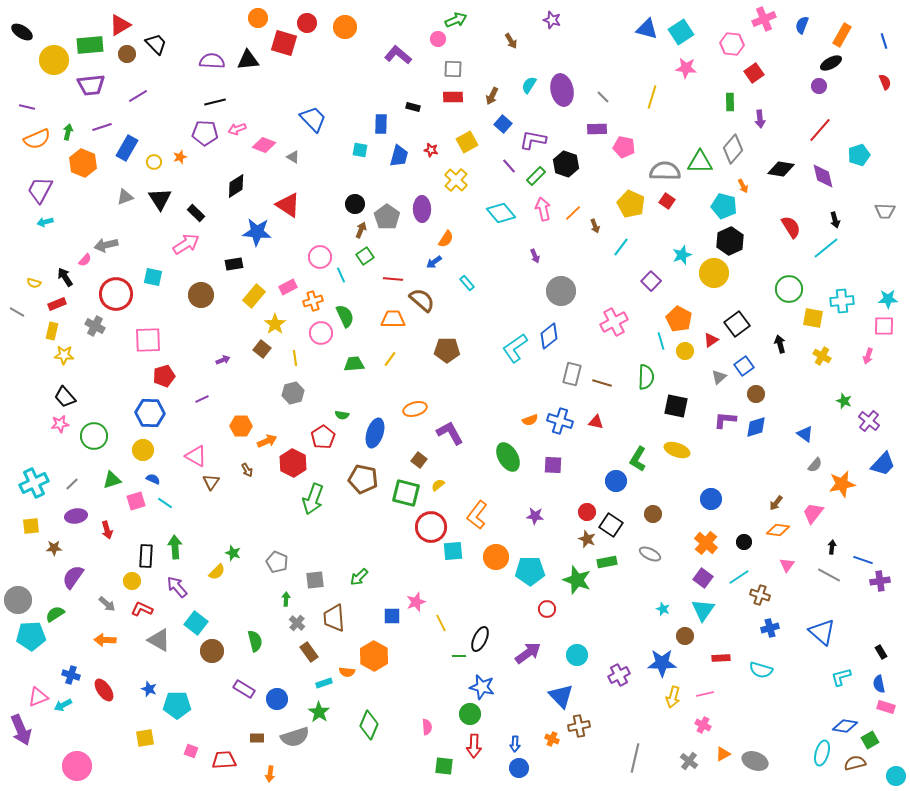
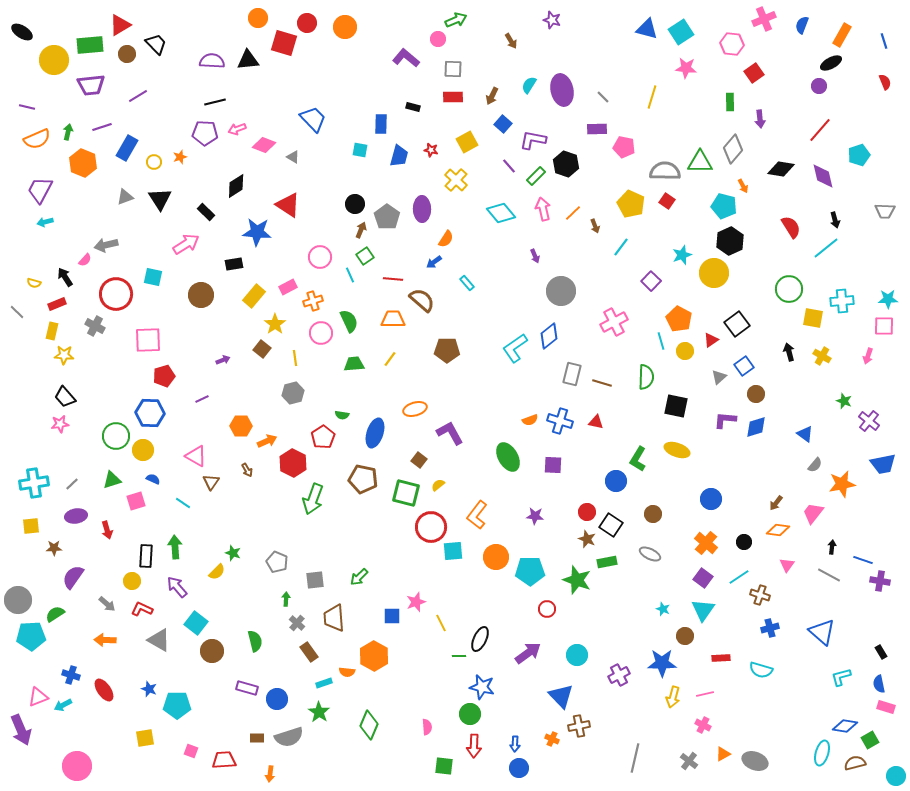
purple L-shape at (398, 55): moved 8 px right, 3 px down
black rectangle at (196, 213): moved 10 px right, 1 px up
cyan line at (341, 275): moved 9 px right
gray line at (17, 312): rotated 14 degrees clockwise
green semicircle at (345, 316): moved 4 px right, 5 px down
black arrow at (780, 344): moved 9 px right, 8 px down
green circle at (94, 436): moved 22 px right
blue trapezoid at (883, 464): rotated 36 degrees clockwise
cyan cross at (34, 483): rotated 16 degrees clockwise
cyan line at (165, 503): moved 18 px right
purple cross at (880, 581): rotated 18 degrees clockwise
purple rectangle at (244, 689): moved 3 px right, 1 px up; rotated 15 degrees counterclockwise
gray semicircle at (295, 737): moved 6 px left
